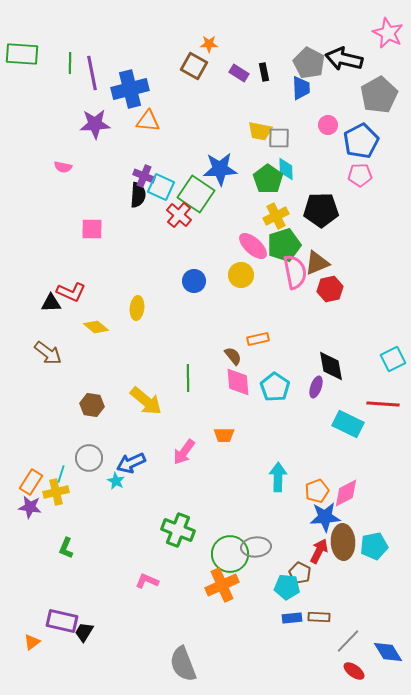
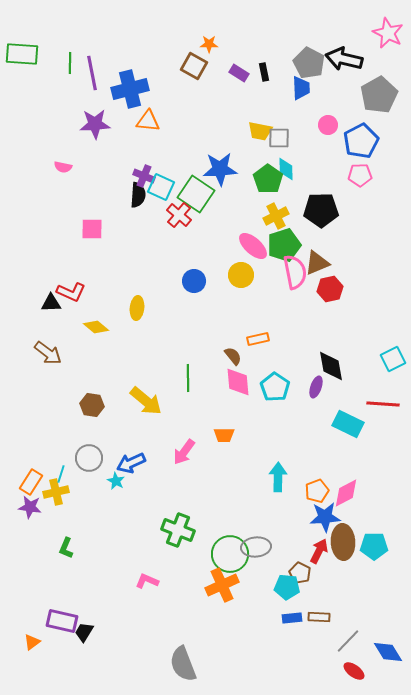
cyan pentagon at (374, 546): rotated 12 degrees clockwise
